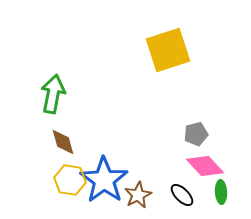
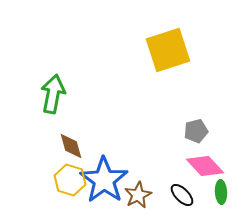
gray pentagon: moved 3 px up
brown diamond: moved 8 px right, 4 px down
yellow hexagon: rotated 8 degrees clockwise
